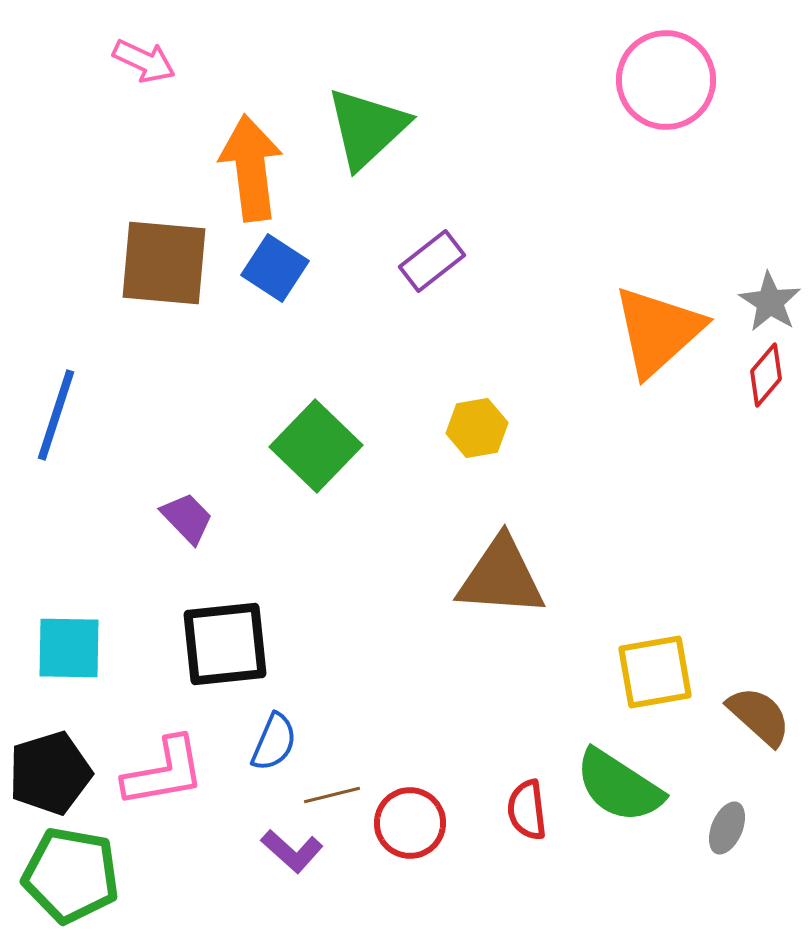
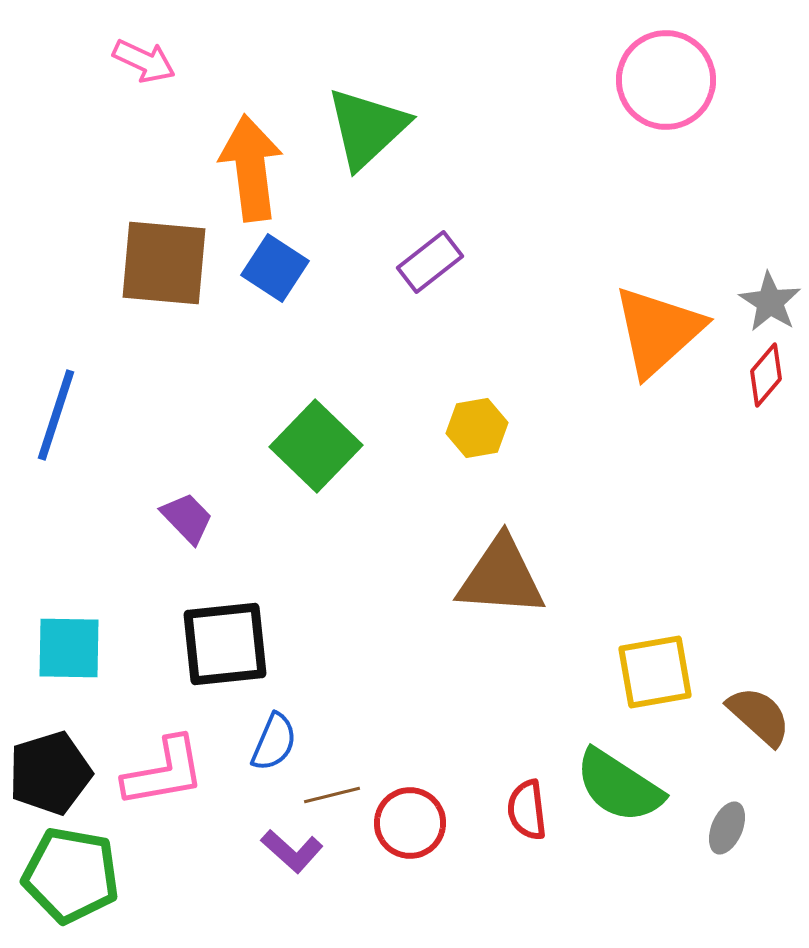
purple rectangle: moved 2 px left, 1 px down
